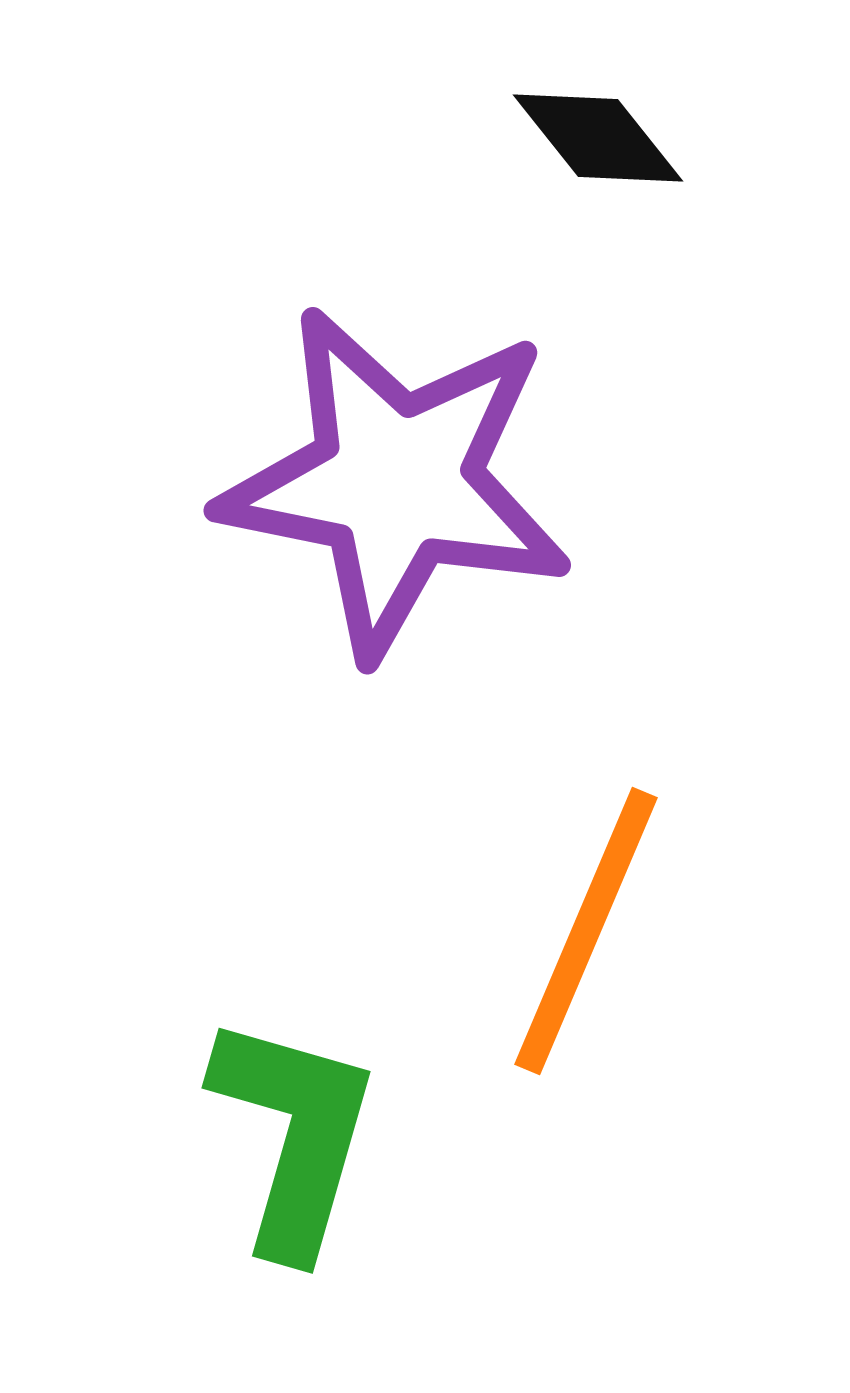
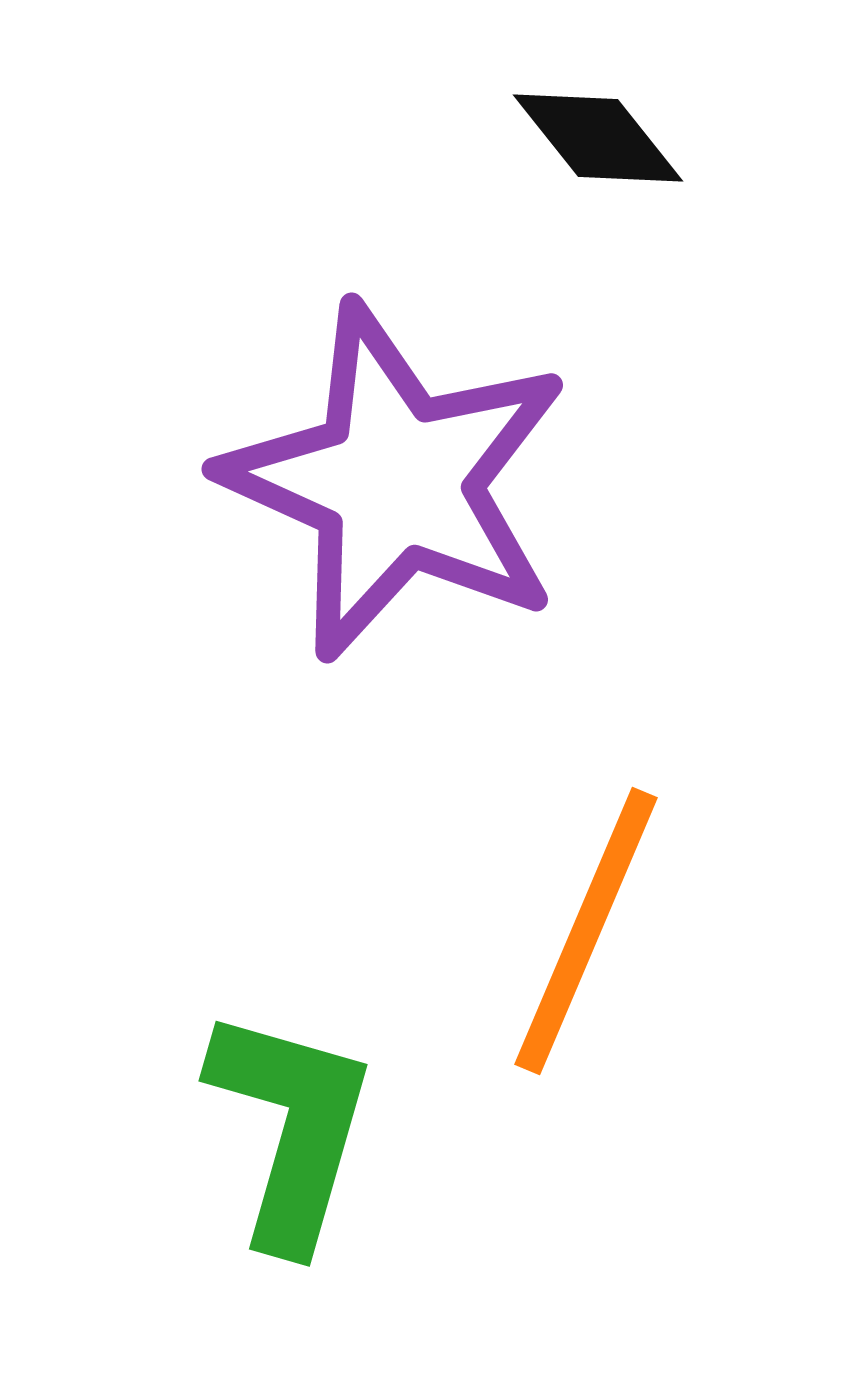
purple star: rotated 13 degrees clockwise
green L-shape: moved 3 px left, 7 px up
